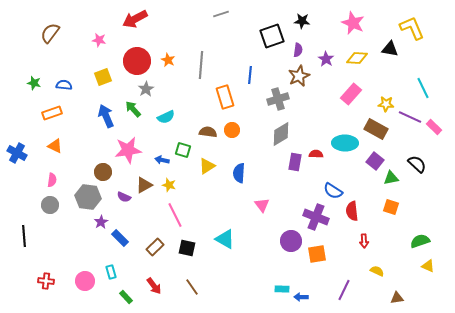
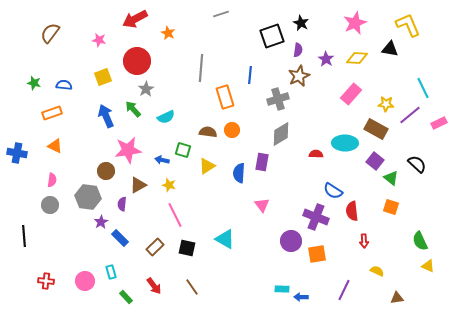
black star at (302, 21): moved 1 px left, 2 px down; rotated 21 degrees clockwise
pink star at (353, 23): moved 2 px right; rotated 25 degrees clockwise
yellow L-shape at (412, 28): moved 4 px left, 3 px up
orange star at (168, 60): moved 27 px up
gray line at (201, 65): moved 3 px down
purple line at (410, 117): moved 2 px up; rotated 65 degrees counterclockwise
pink rectangle at (434, 127): moved 5 px right, 4 px up; rotated 70 degrees counterclockwise
blue cross at (17, 153): rotated 18 degrees counterclockwise
purple rectangle at (295, 162): moved 33 px left
brown circle at (103, 172): moved 3 px right, 1 px up
green triangle at (391, 178): rotated 49 degrees clockwise
brown triangle at (144, 185): moved 6 px left
purple semicircle at (124, 197): moved 2 px left, 7 px down; rotated 72 degrees clockwise
green semicircle at (420, 241): rotated 96 degrees counterclockwise
